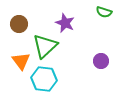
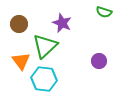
purple star: moved 3 px left
purple circle: moved 2 px left
